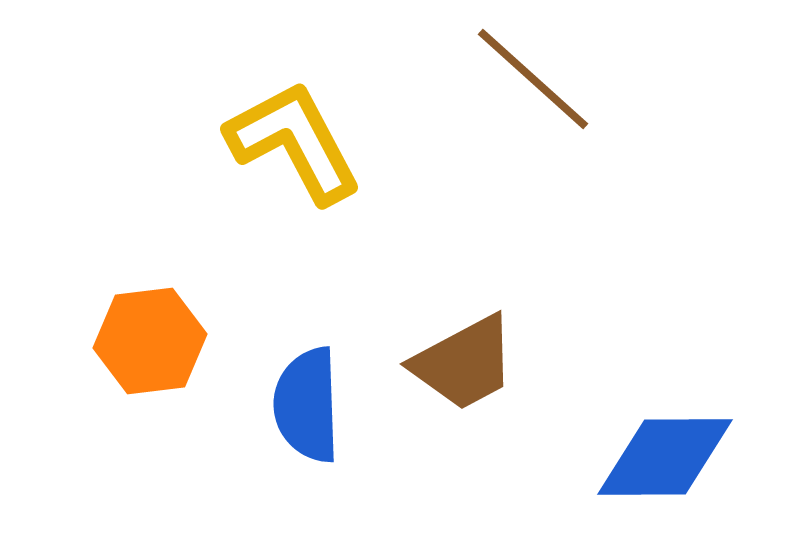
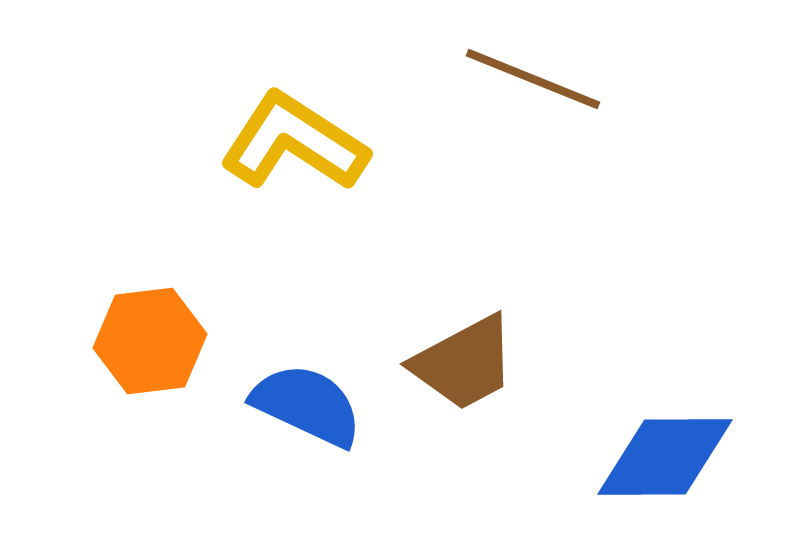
brown line: rotated 20 degrees counterclockwise
yellow L-shape: rotated 29 degrees counterclockwise
blue semicircle: rotated 117 degrees clockwise
